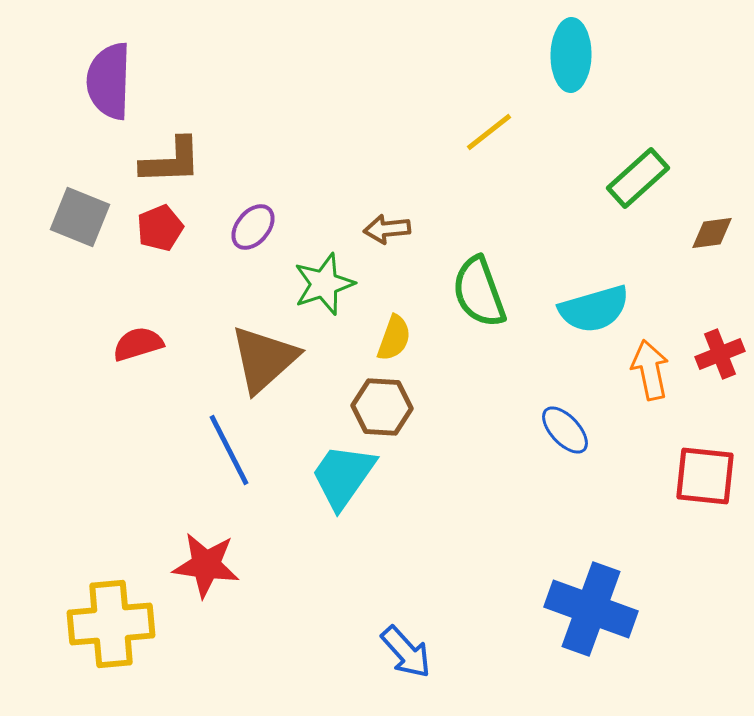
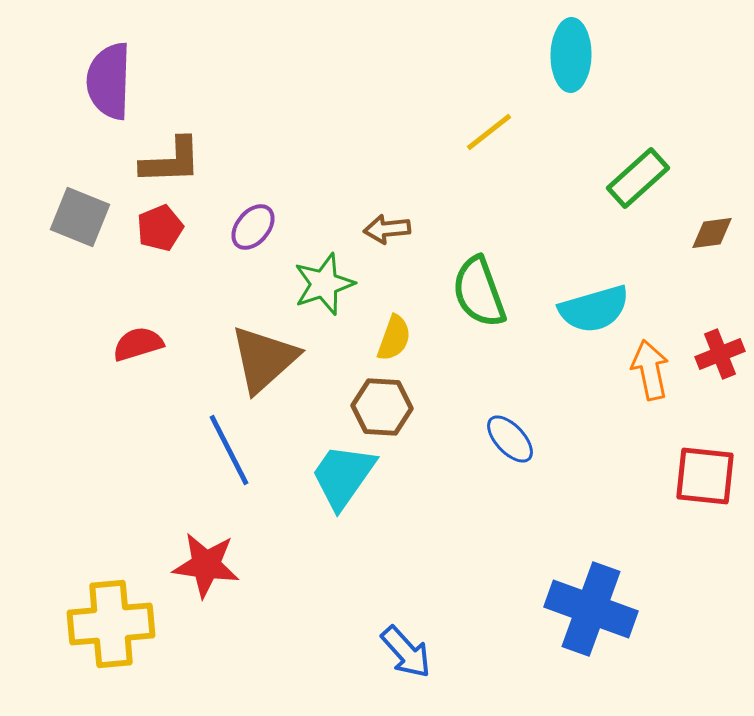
blue ellipse: moved 55 px left, 9 px down
